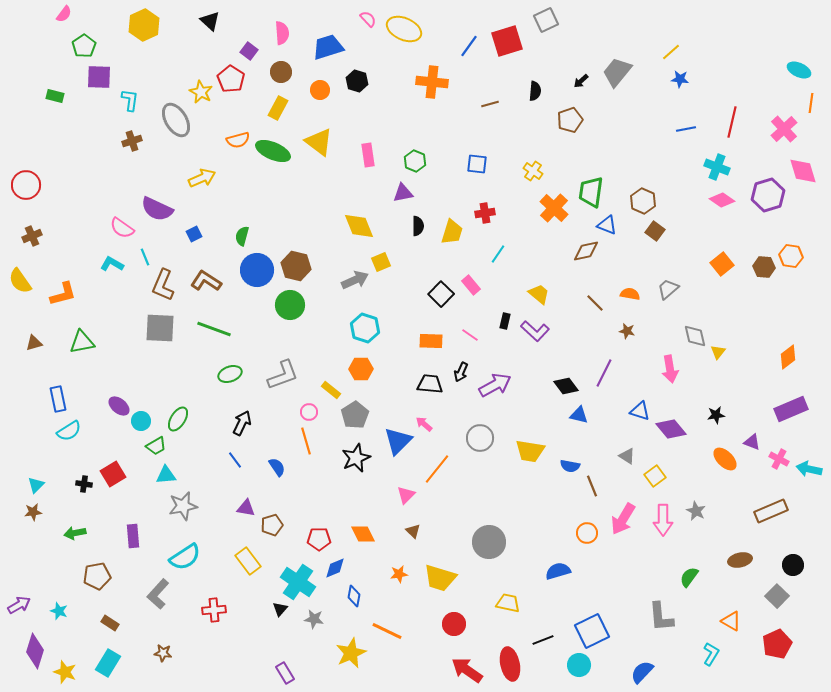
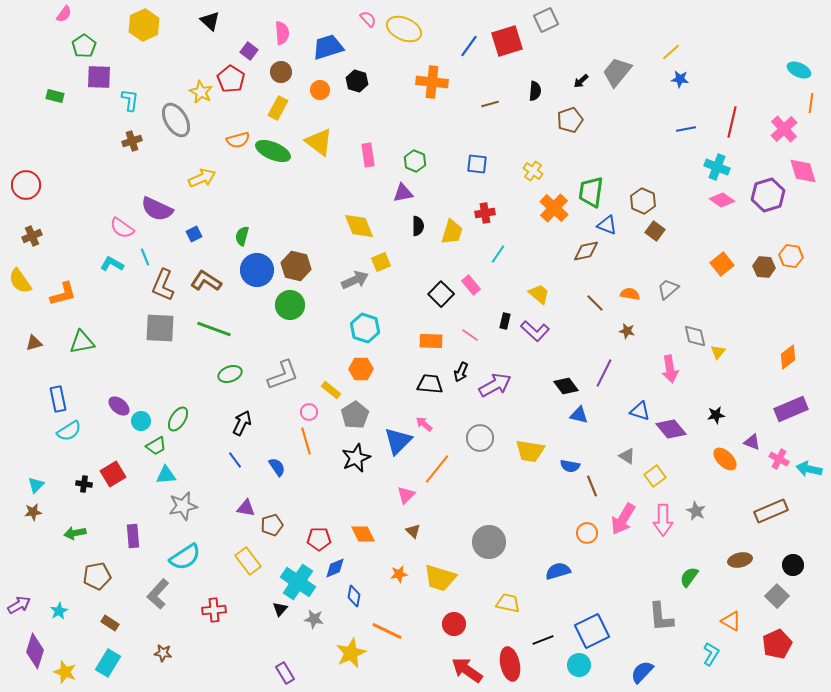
cyan star at (59, 611): rotated 24 degrees clockwise
